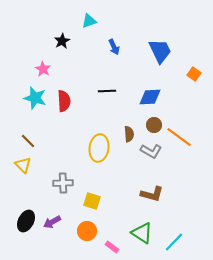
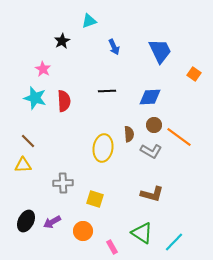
yellow ellipse: moved 4 px right
yellow triangle: rotated 48 degrees counterclockwise
yellow square: moved 3 px right, 2 px up
orange circle: moved 4 px left
pink rectangle: rotated 24 degrees clockwise
